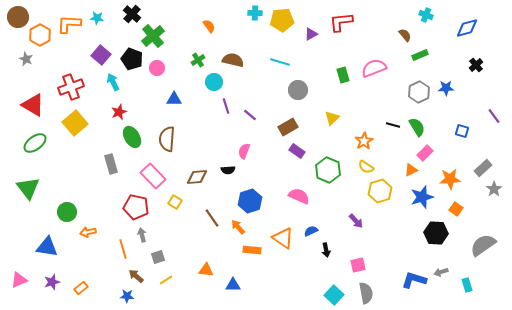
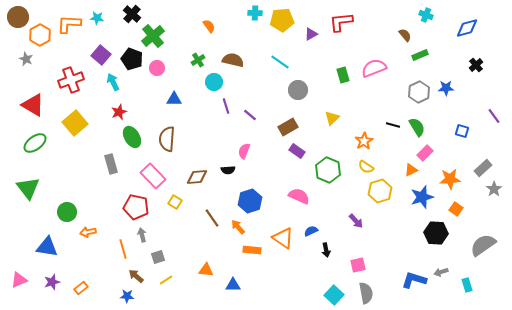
cyan line at (280, 62): rotated 18 degrees clockwise
red cross at (71, 87): moved 7 px up
